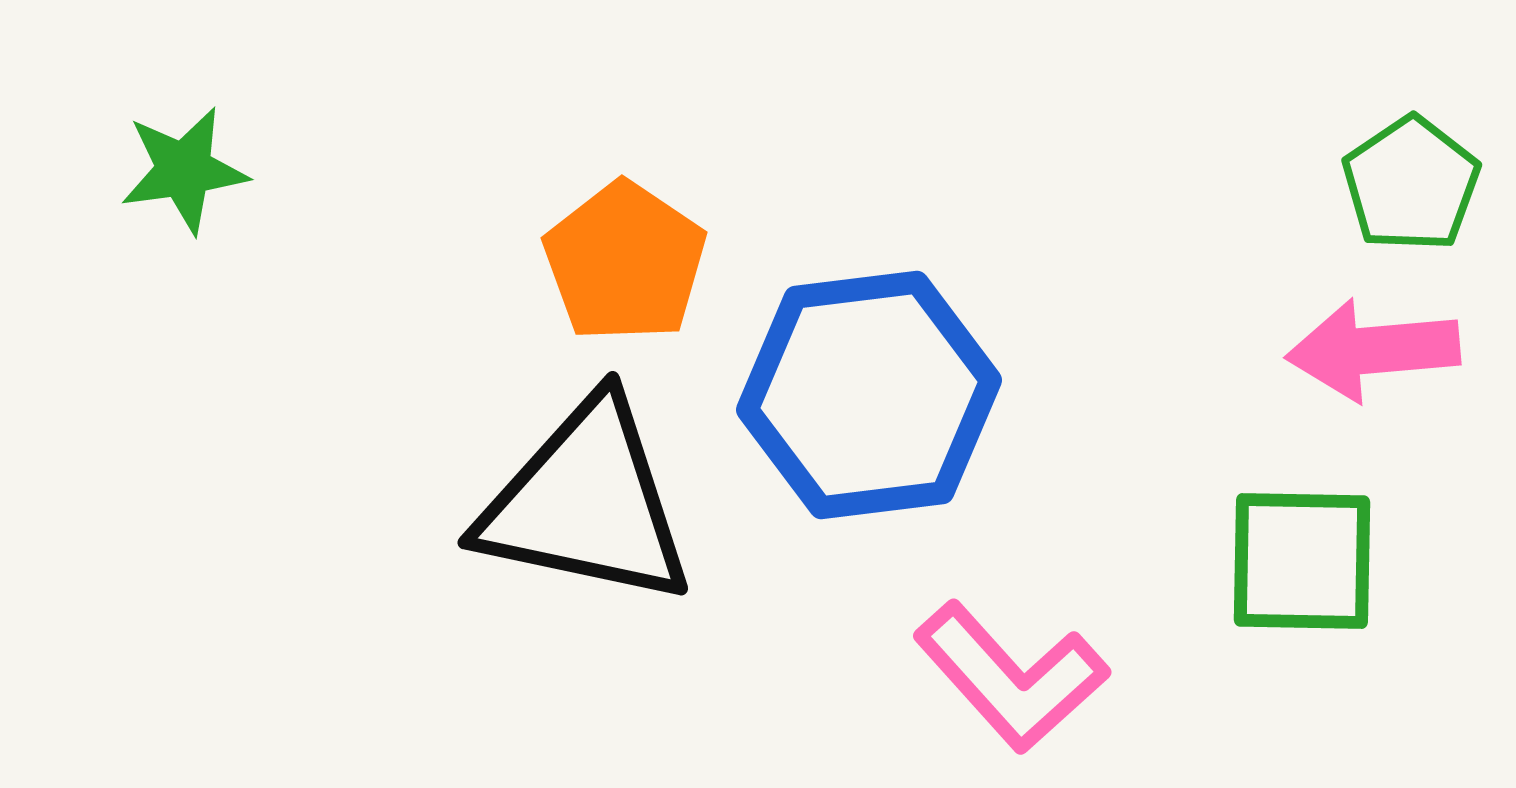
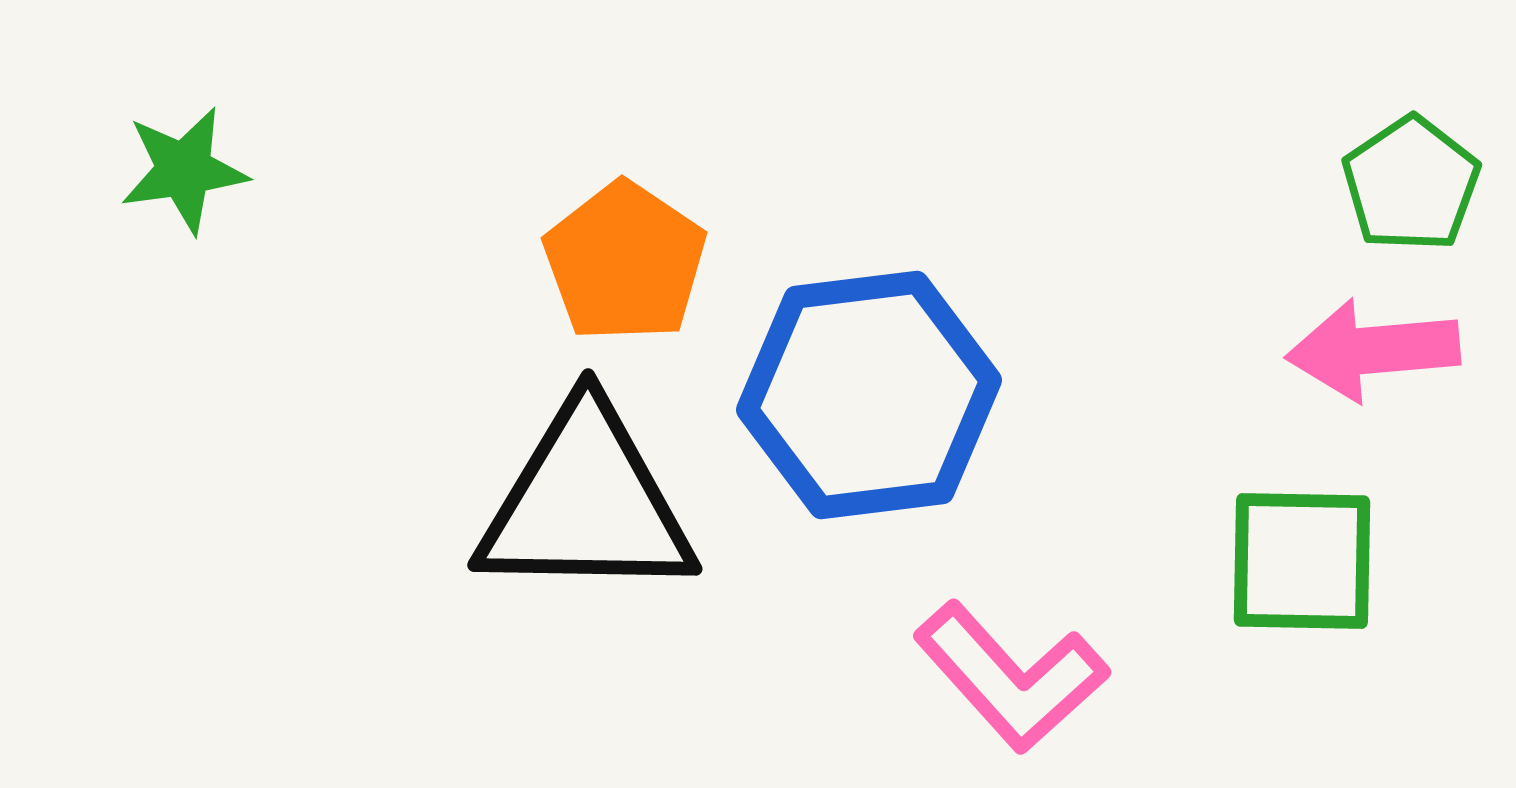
black triangle: rotated 11 degrees counterclockwise
